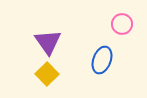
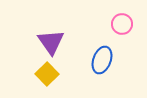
purple triangle: moved 3 px right
